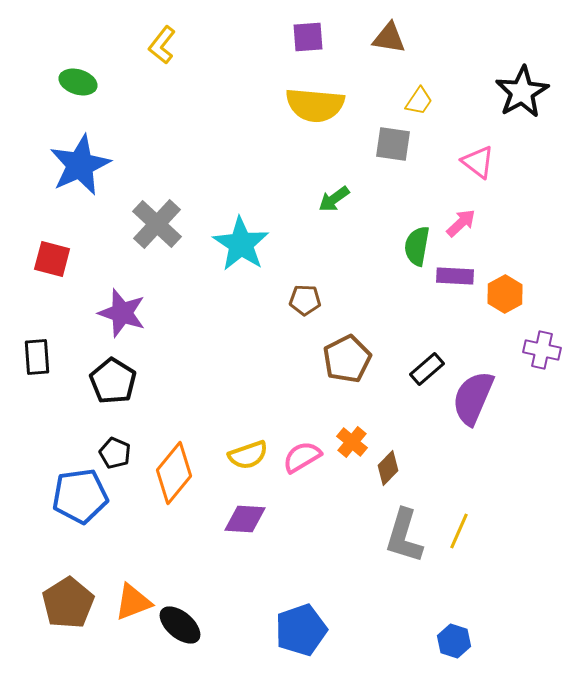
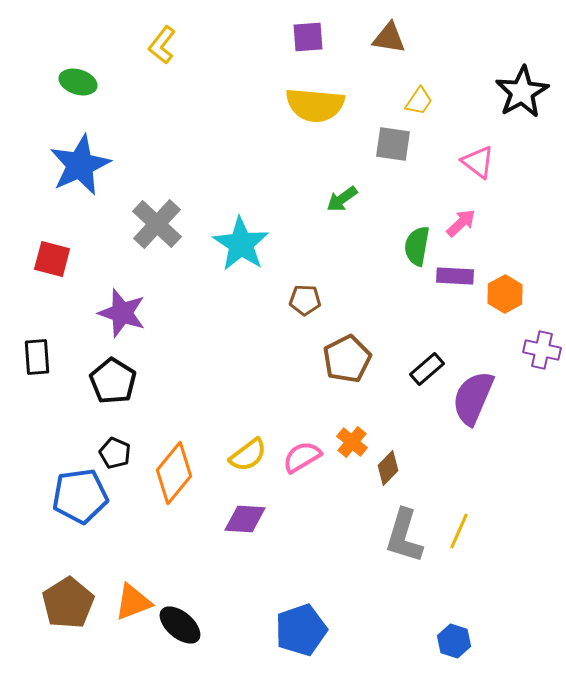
green arrow at (334, 199): moved 8 px right
yellow semicircle at (248, 455): rotated 18 degrees counterclockwise
